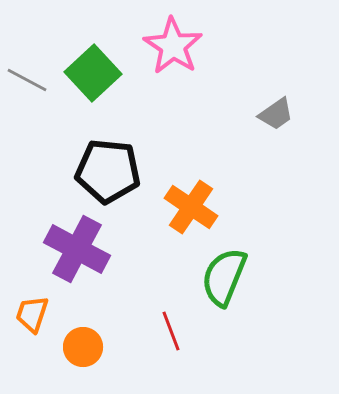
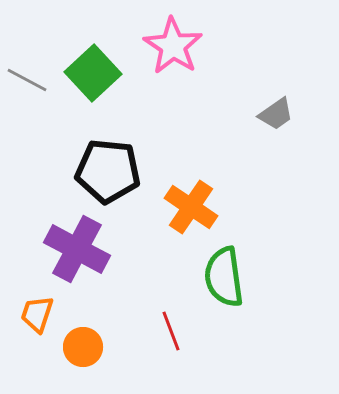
green semicircle: rotated 30 degrees counterclockwise
orange trapezoid: moved 5 px right
